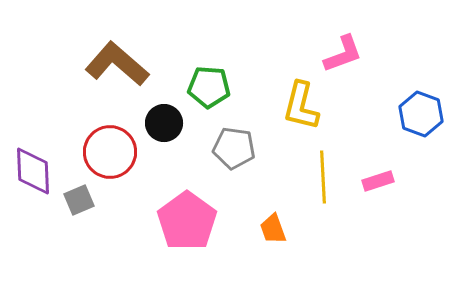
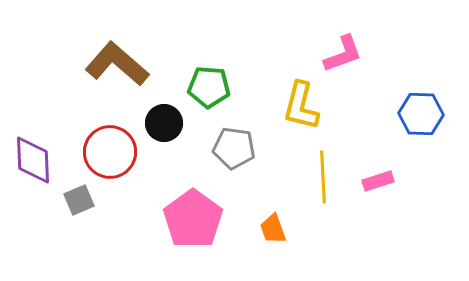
blue hexagon: rotated 18 degrees counterclockwise
purple diamond: moved 11 px up
pink pentagon: moved 6 px right, 2 px up
